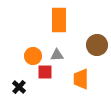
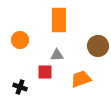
brown circle: moved 1 px right, 1 px down
orange circle: moved 13 px left, 16 px up
orange trapezoid: rotated 70 degrees clockwise
black cross: moved 1 px right; rotated 24 degrees counterclockwise
